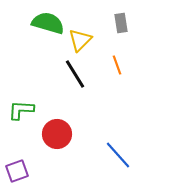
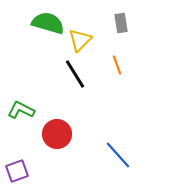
green L-shape: rotated 24 degrees clockwise
